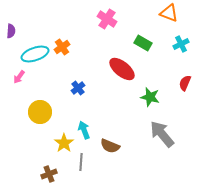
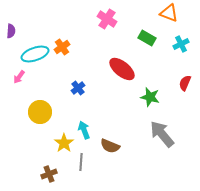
green rectangle: moved 4 px right, 5 px up
